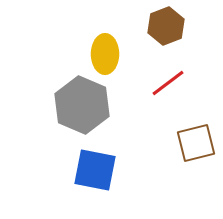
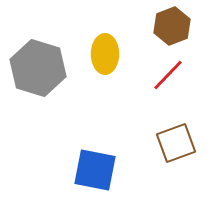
brown hexagon: moved 6 px right
red line: moved 8 px up; rotated 9 degrees counterclockwise
gray hexagon: moved 44 px left, 37 px up; rotated 6 degrees counterclockwise
brown square: moved 20 px left; rotated 6 degrees counterclockwise
